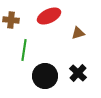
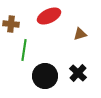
brown cross: moved 4 px down
brown triangle: moved 2 px right, 1 px down
